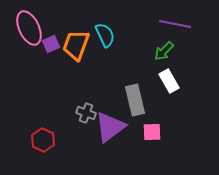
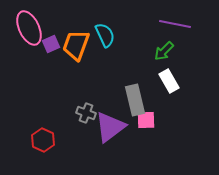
pink square: moved 6 px left, 12 px up
